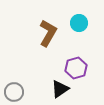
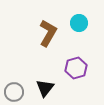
black triangle: moved 15 px left, 1 px up; rotated 18 degrees counterclockwise
